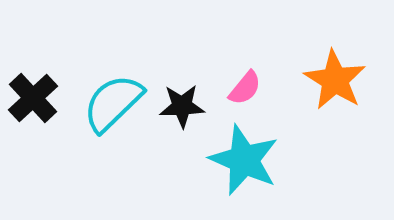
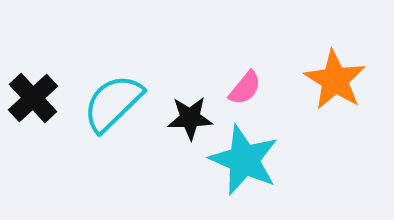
black star: moved 8 px right, 12 px down
